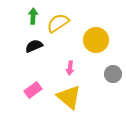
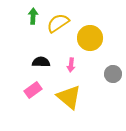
yellow circle: moved 6 px left, 2 px up
black semicircle: moved 7 px right, 16 px down; rotated 24 degrees clockwise
pink arrow: moved 1 px right, 3 px up
